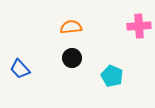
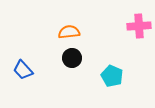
orange semicircle: moved 2 px left, 5 px down
blue trapezoid: moved 3 px right, 1 px down
